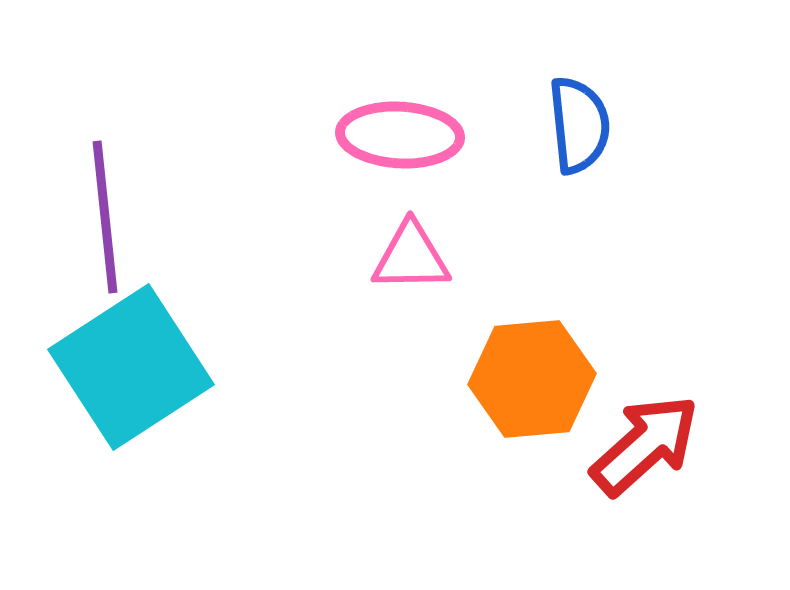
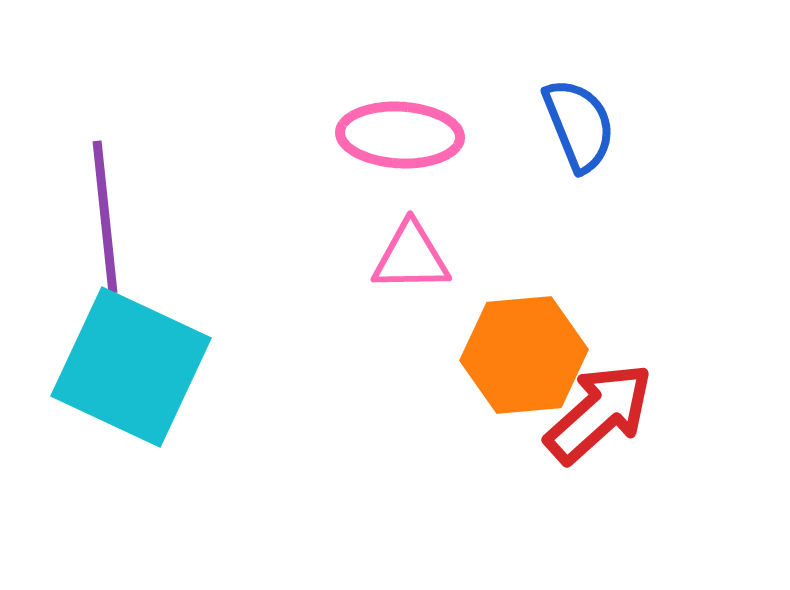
blue semicircle: rotated 16 degrees counterclockwise
cyan square: rotated 32 degrees counterclockwise
orange hexagon: moved 8 px left, 24 px up
red arrow: moved 46 px left, 32 px up
